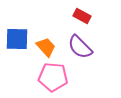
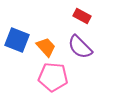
blue square: moved 1 px down; rotated 20 degrees clockwise
